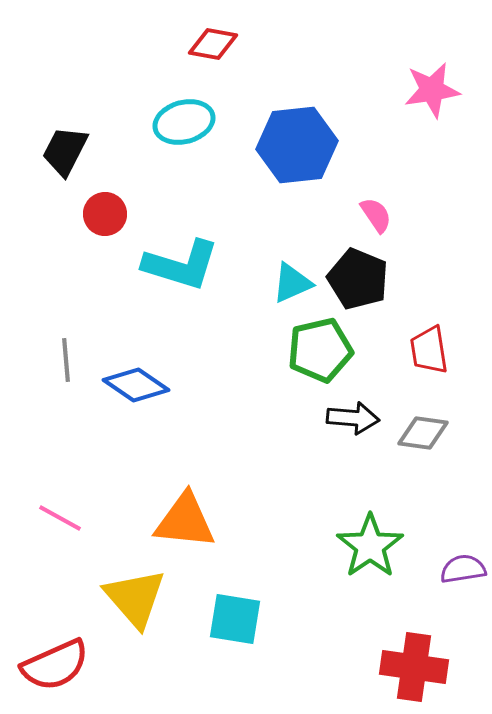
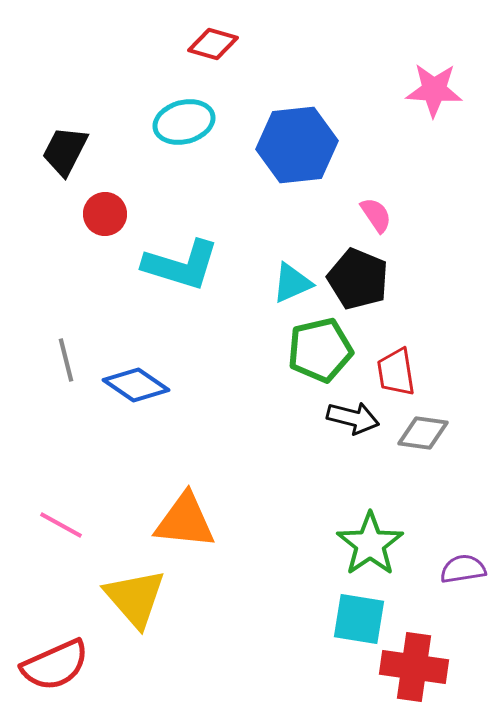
red diamond: rotated 6 degrees clockwise
pink star: moved 2 px right; rotated 12 degrees clockwise
red trapezoid: moved 33 px left, 22 px down
gray line: rotated 9 degrees counterclockwise
black arrow: rotated 9 degrees clockwise
pink line: moved 1 px right, 7 px down
green star: moved 2 px up
cyan square: moved 124 px right
